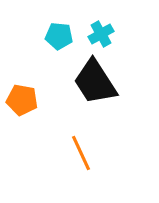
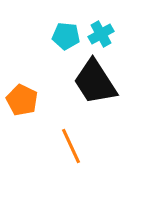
cyan pentagon: moved 7 px right
orange pentagon: rotated 16 degrees clockwise
orange line: moved 10 px left, 7 px up
